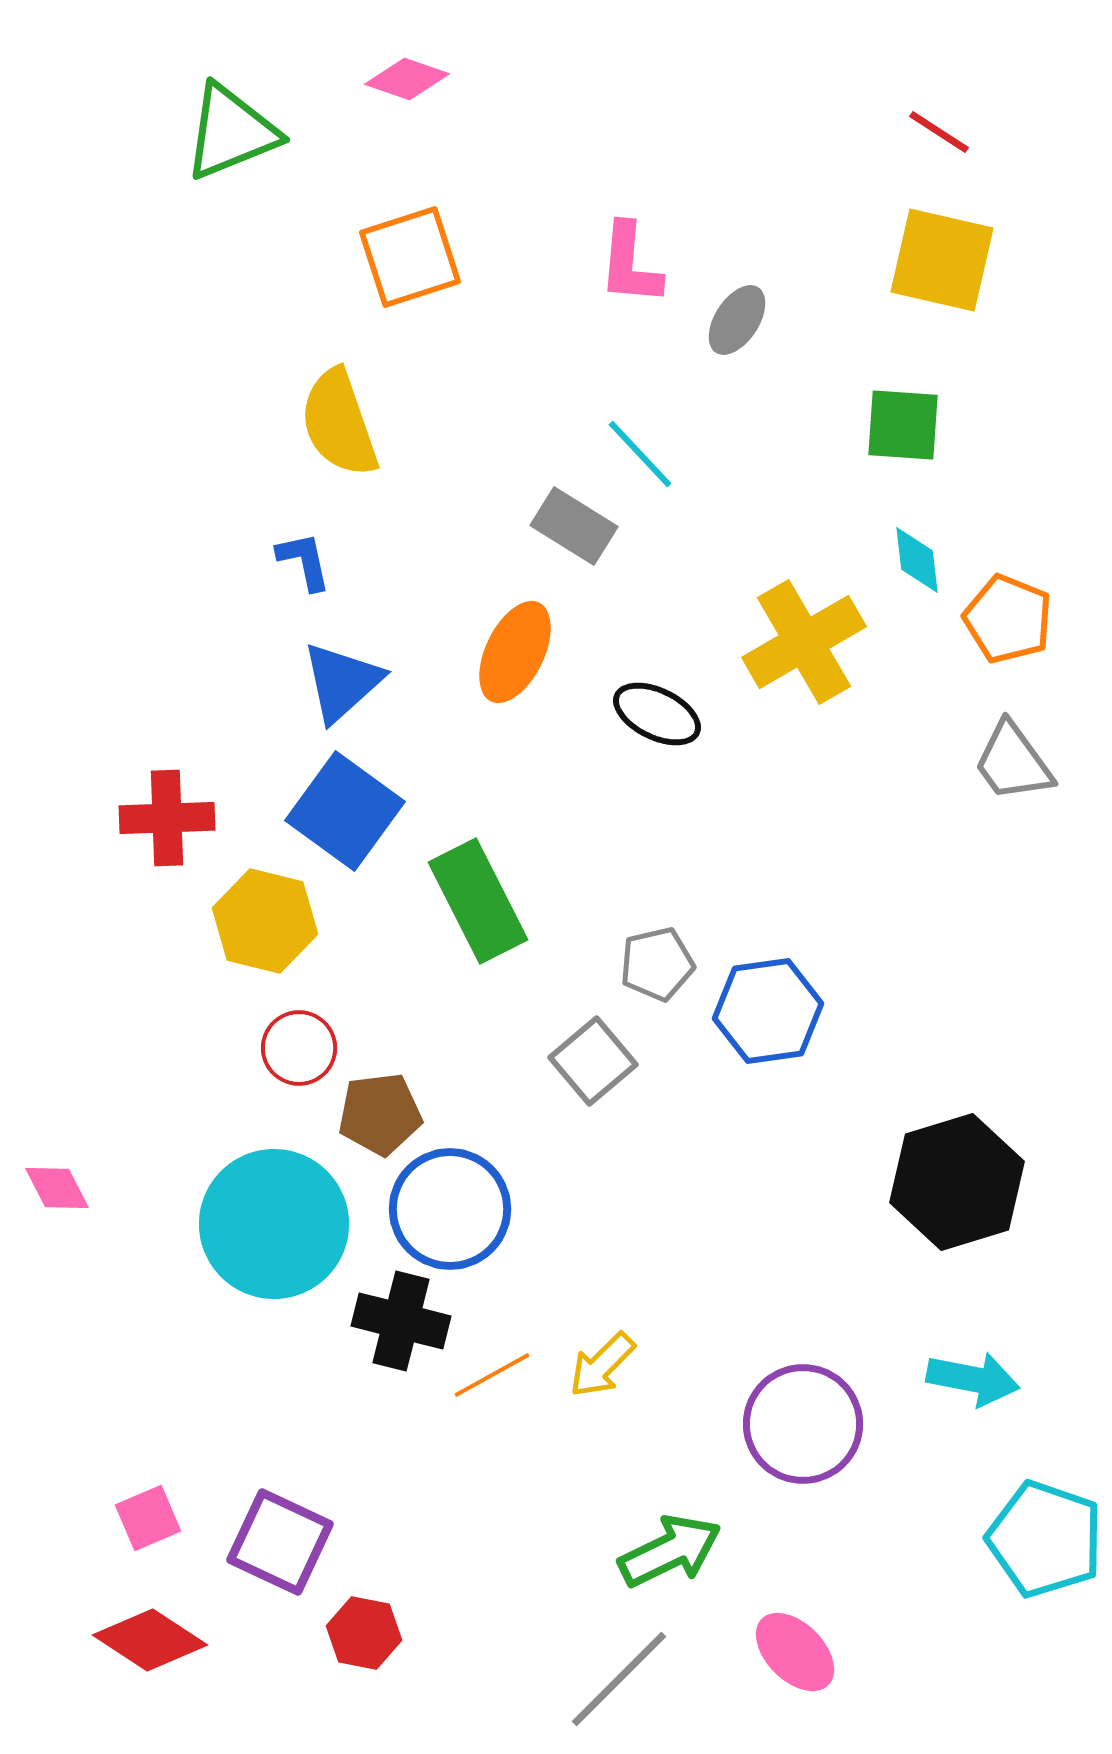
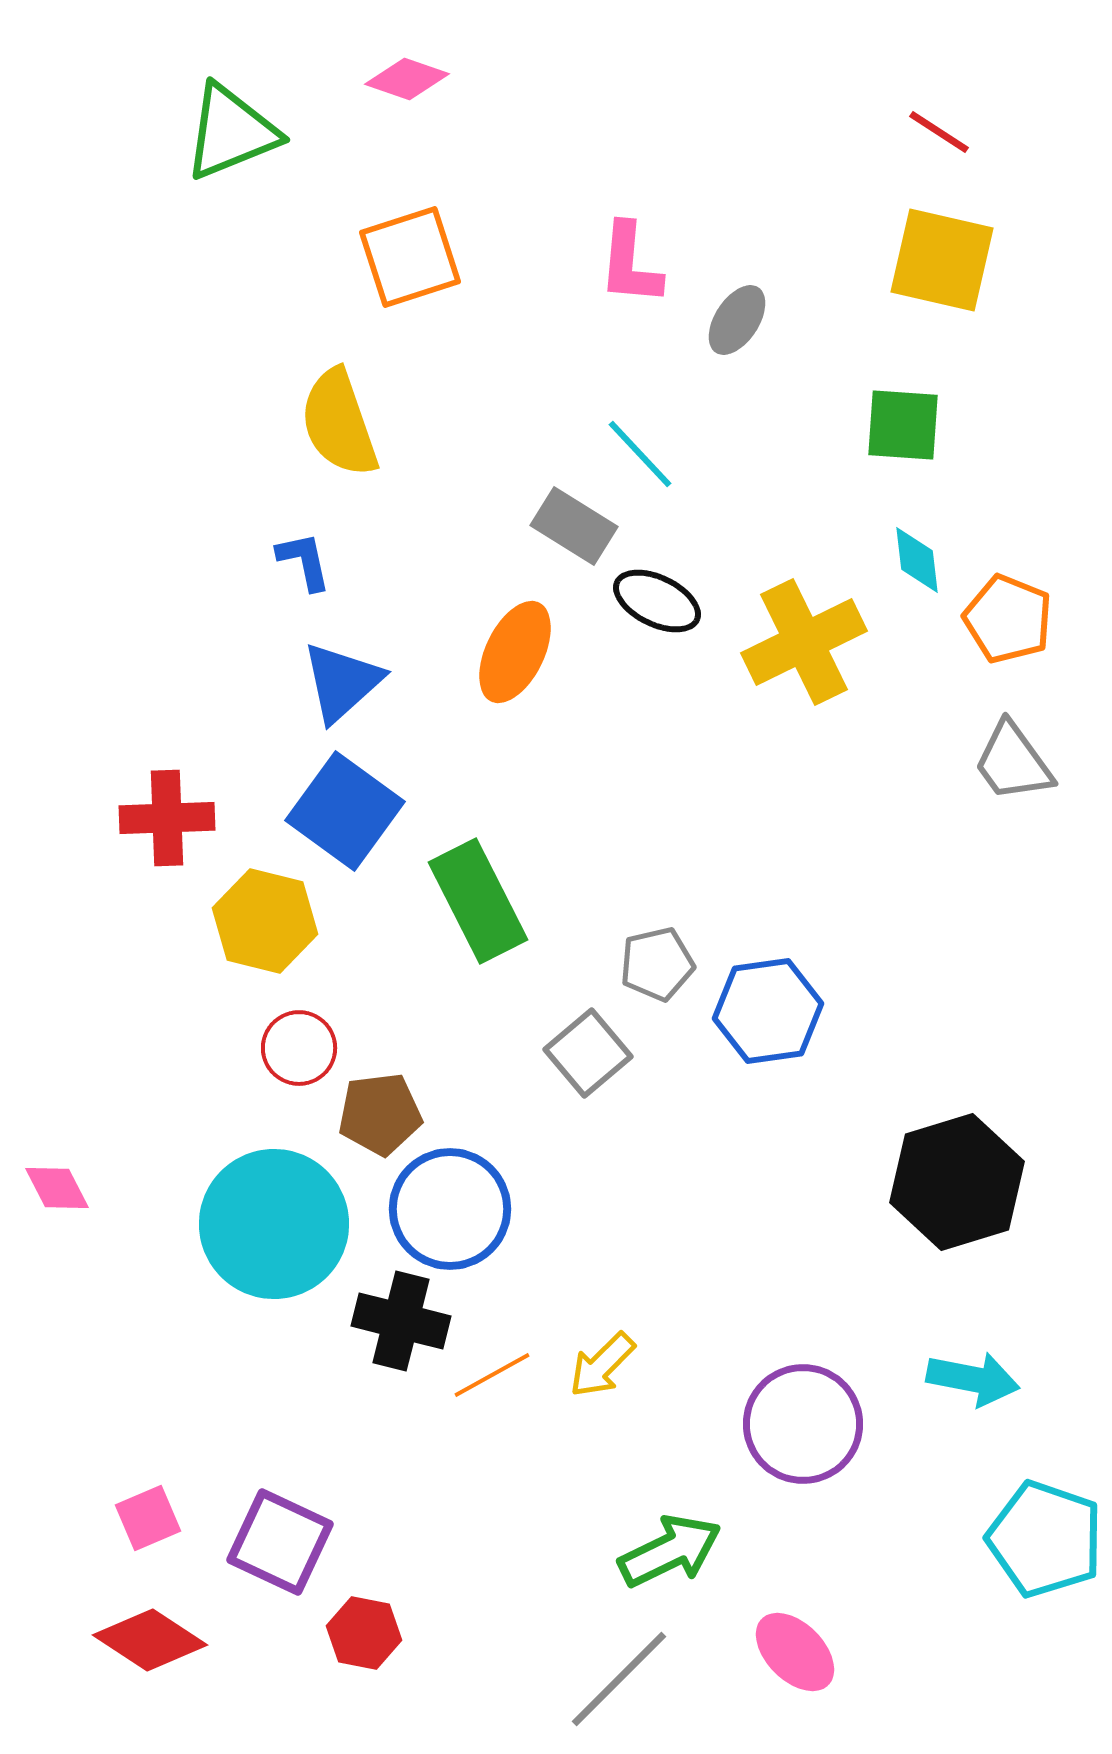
yellow cross at (804, 642): rotated 4 degrees clockwise
black ellipse at (657, 714): moved 113 px up
gray square at (593, 1061): moved 5 px left, 8 px up
